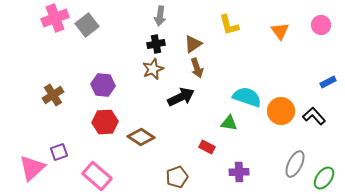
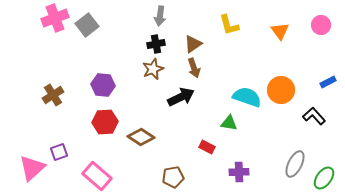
brown arrow: moved 3 px left
orange circle: moved 21 px up
brown pentagon: moved 4 px left; rotated 10 degrees clockwise
